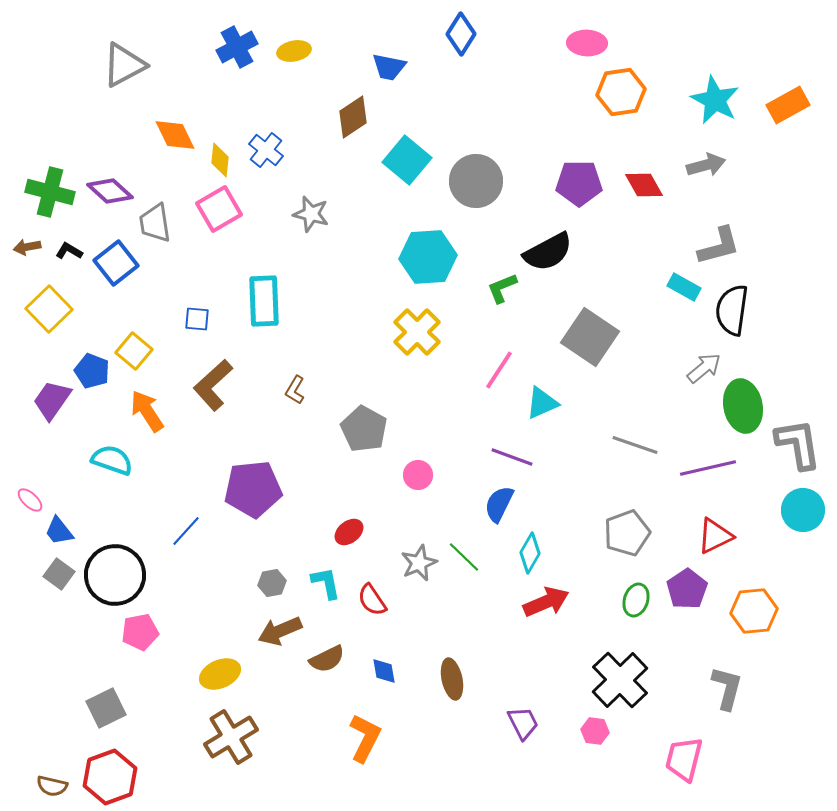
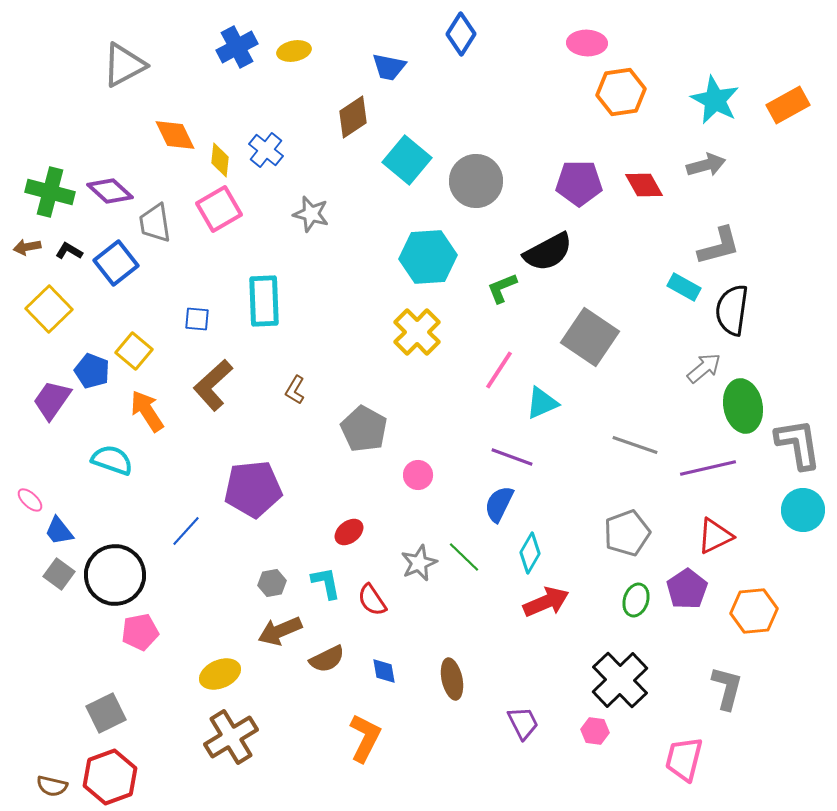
gray square at (106, 708): moved 5 px down
